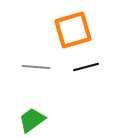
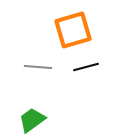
gray line: moved 2 px right
